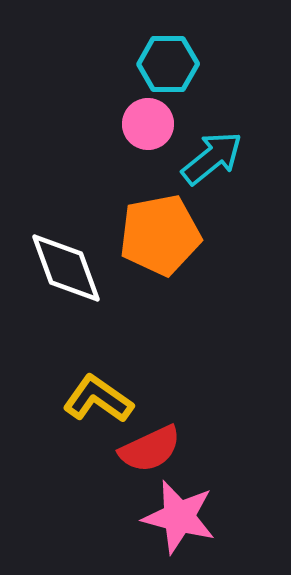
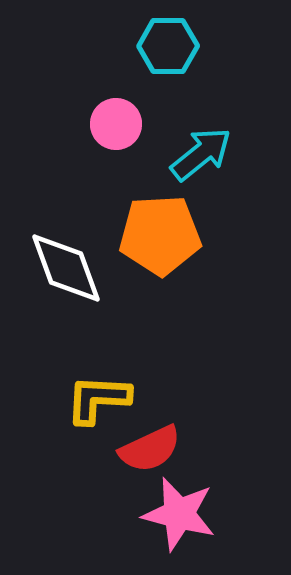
cyan hexagon: moved 18 px up
pink circle: moved 32 px left
cyan arrow: moved 11 px left, 4 px up
orange pentagon: rotated 8 degrees clockwise
yellow L-shape: rotated 32 degrees counterclockwise
pink star: moved 3 px up
